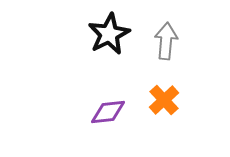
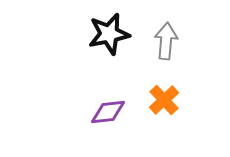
black star: rotated 15 degrees clockwise
